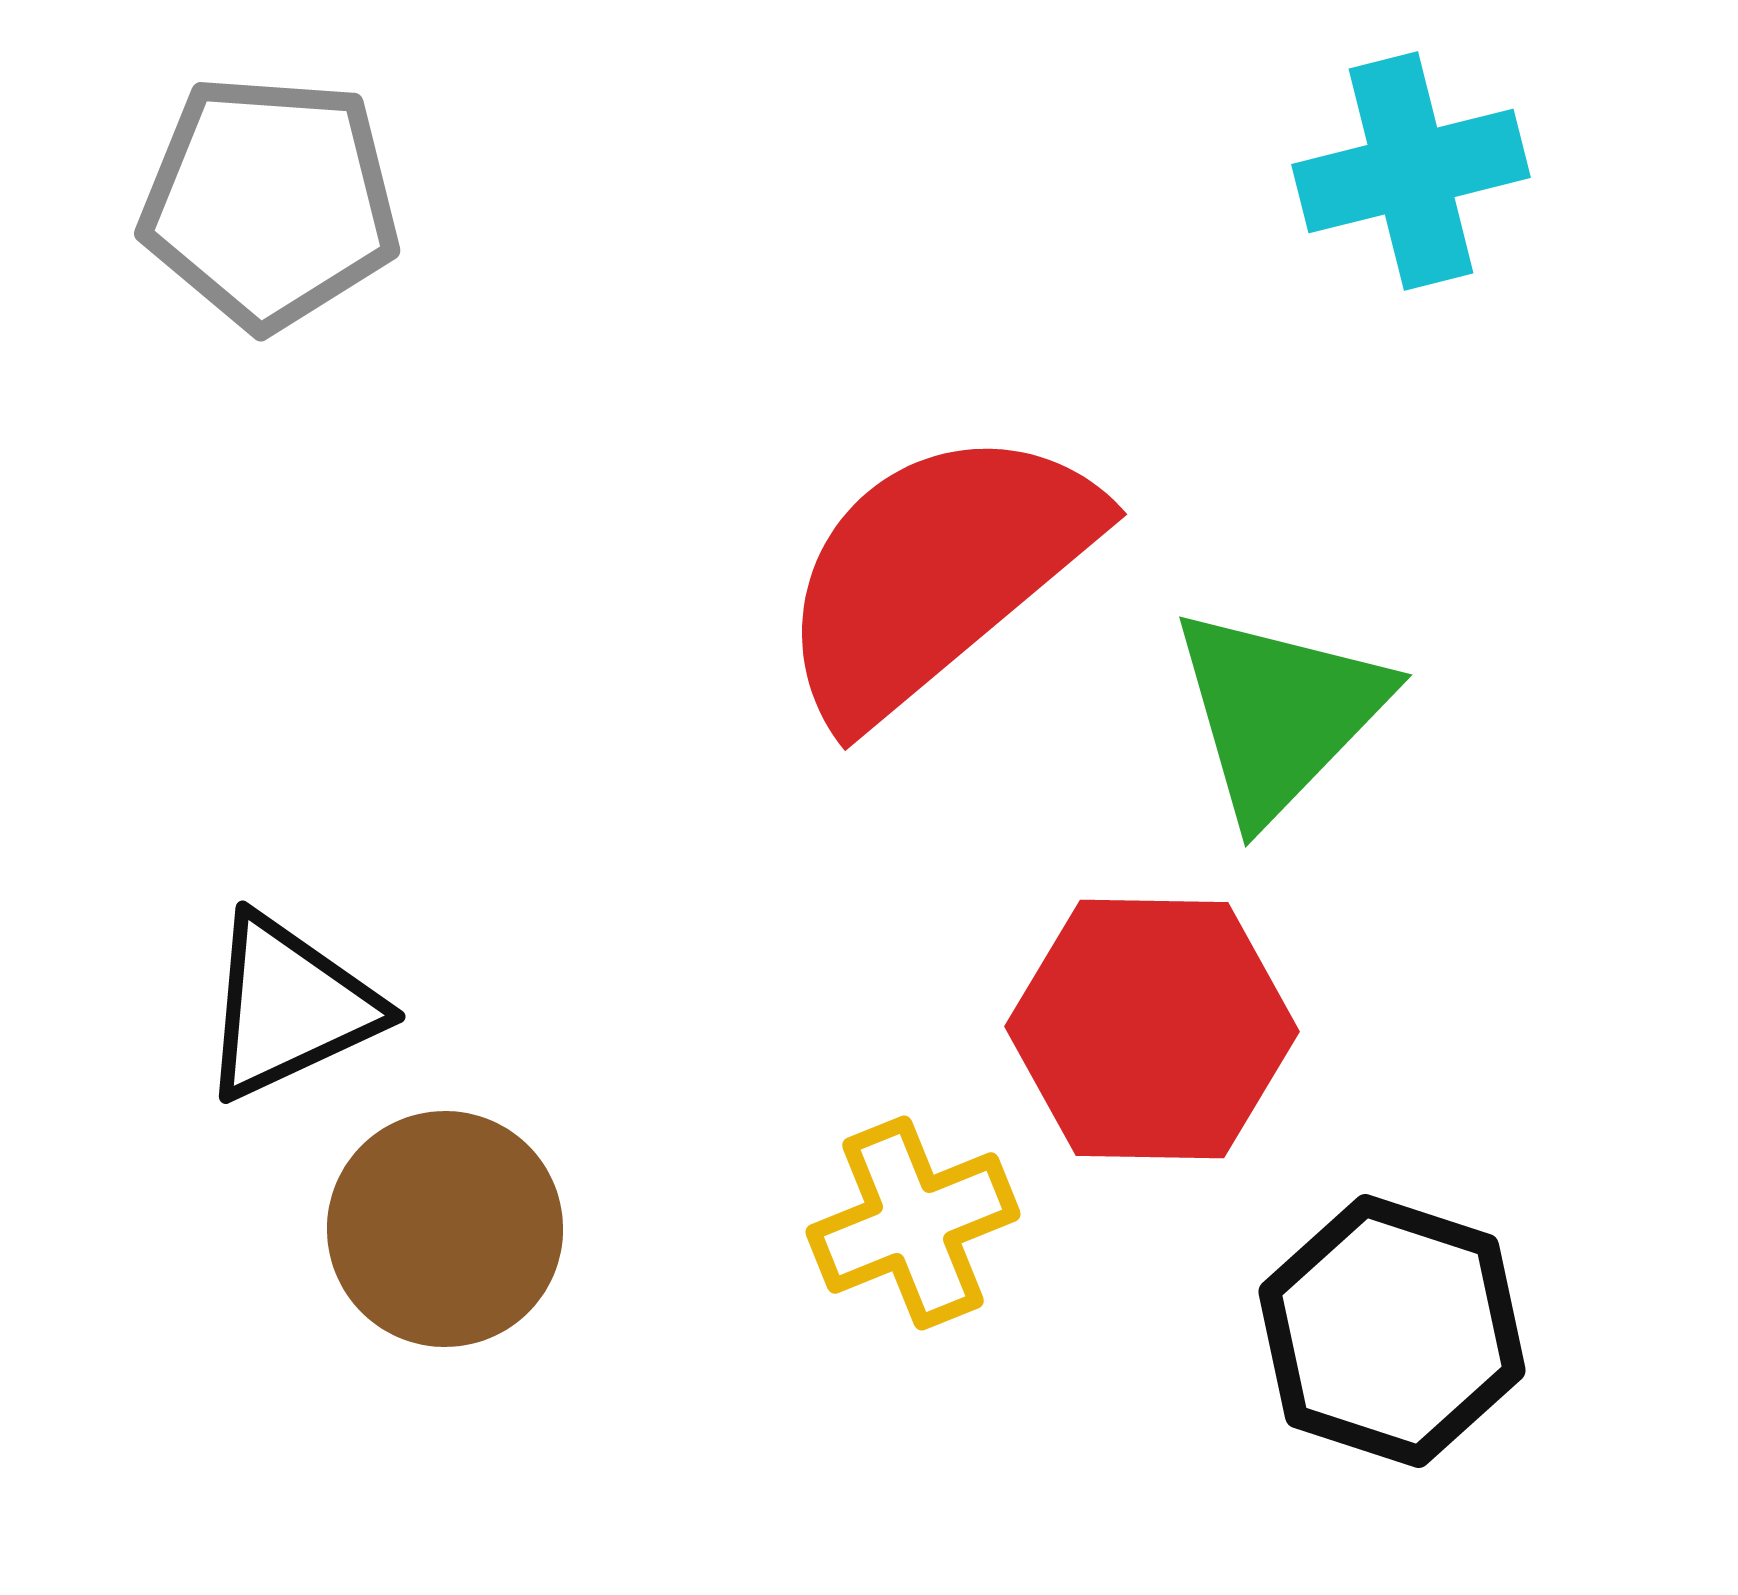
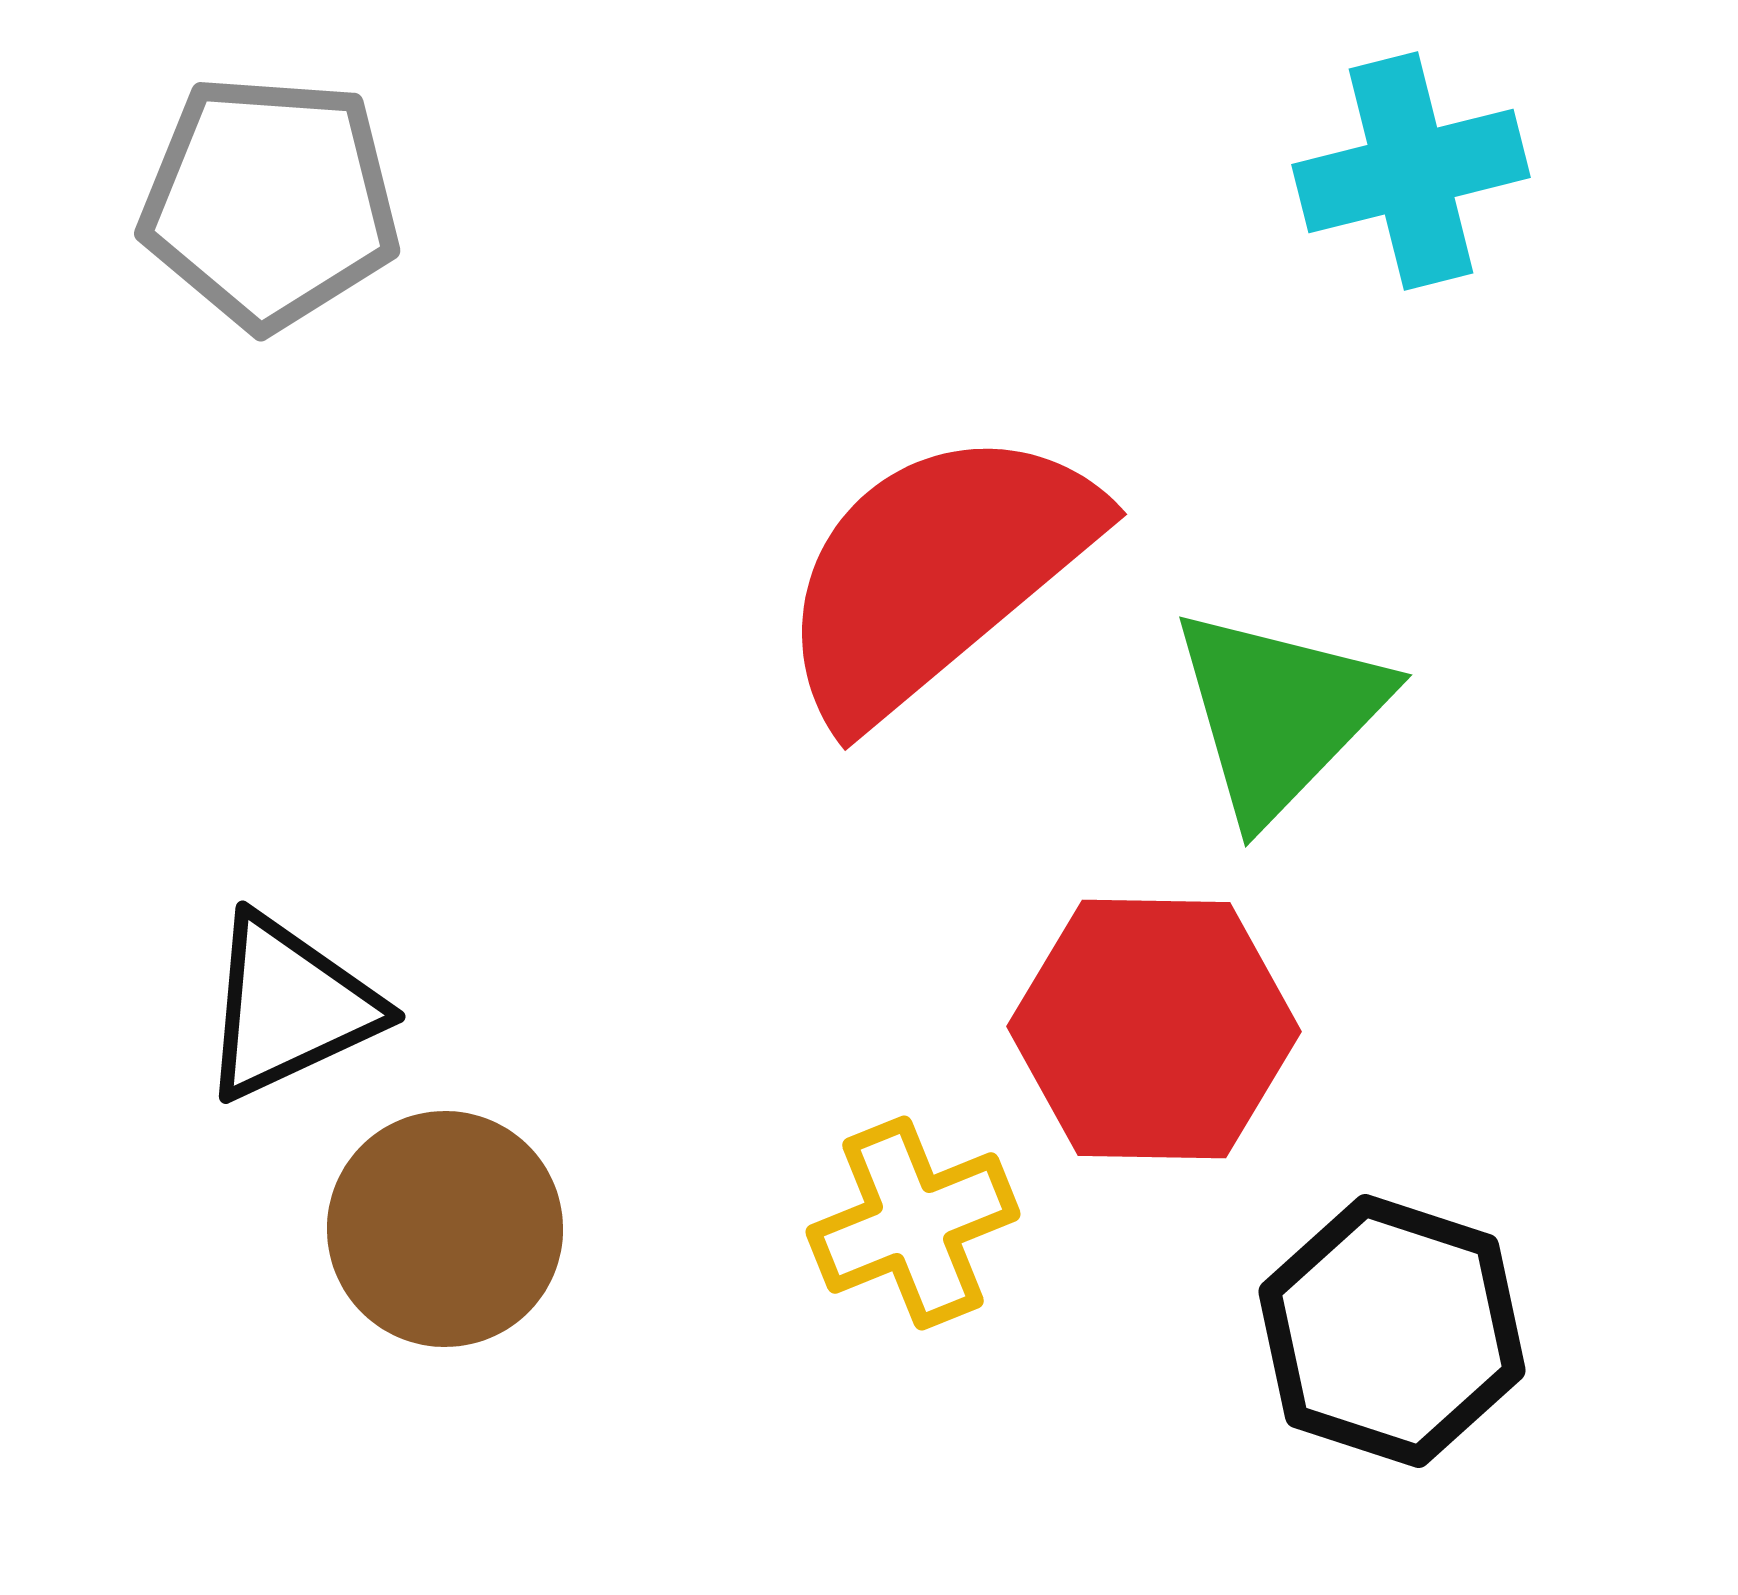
red hexagon: moved 2 px right
